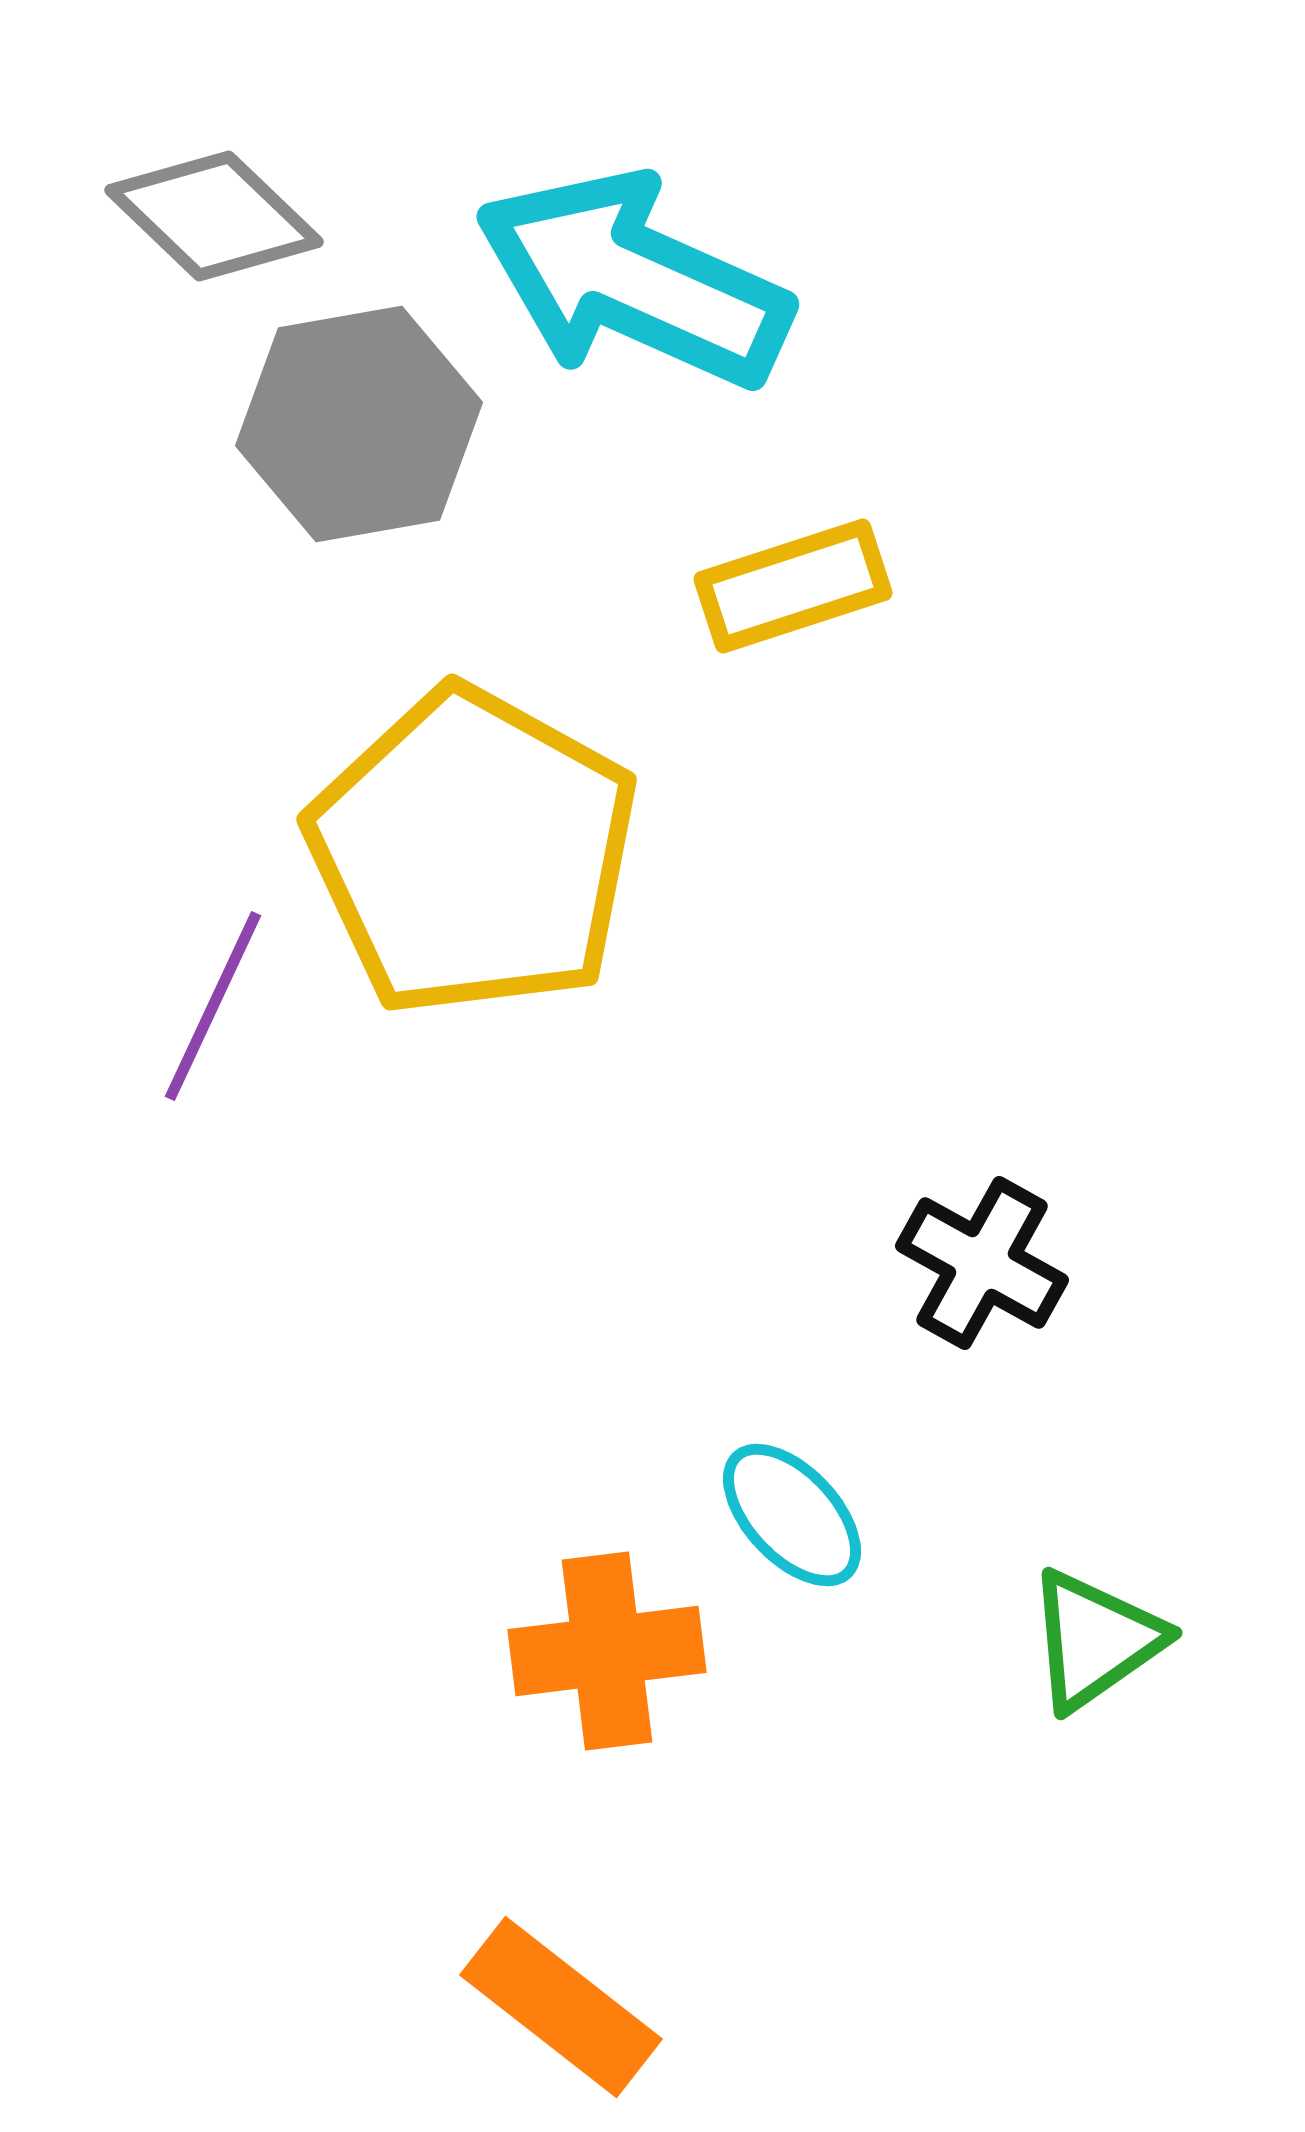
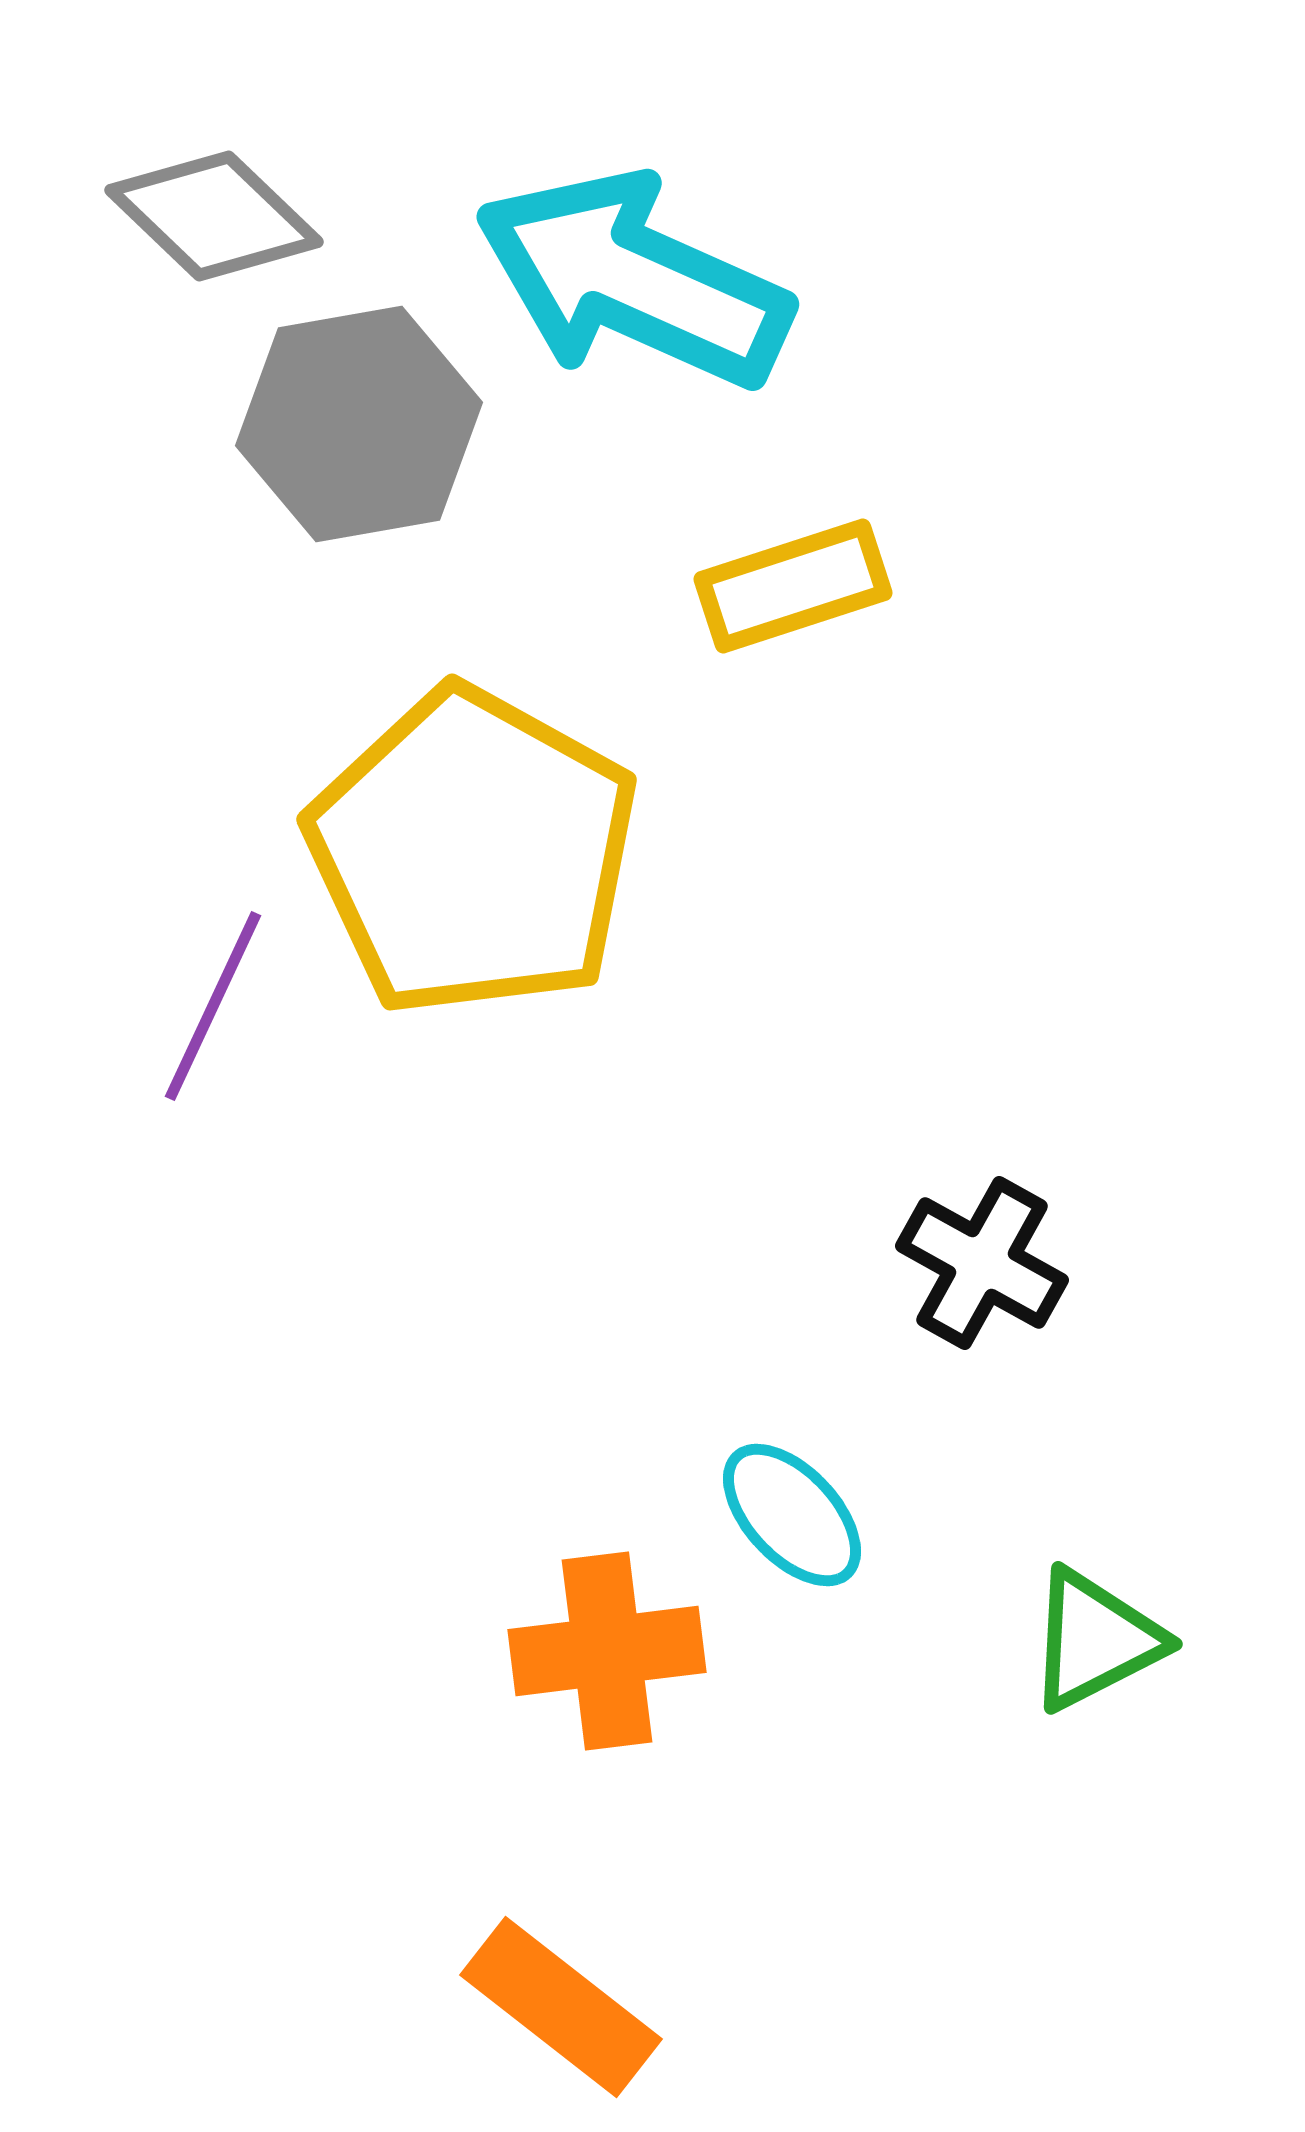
green triangle: rotated 8 degrees clockwise
